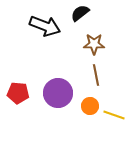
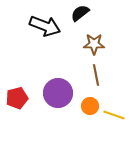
red pentagon: moved 1 px left, 5 px down; rotated 20 degrees counterclockwise
